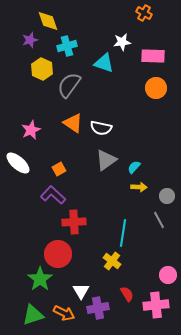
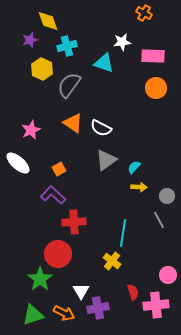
white semicircle: rotated 15 degrees clockwise
red semicircle: moved 6 px right, 2 px up; rotated 14 degrees clockwise
